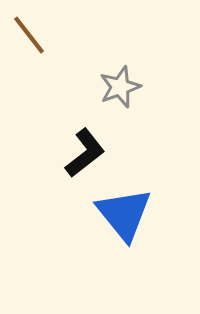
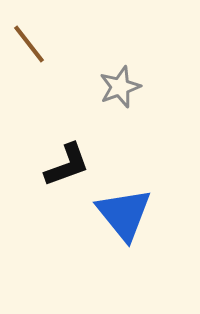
brown line: moved 9 px down
black L-shape: moved 18 px left, 12 px down; rotated 18 degrees clockwise
